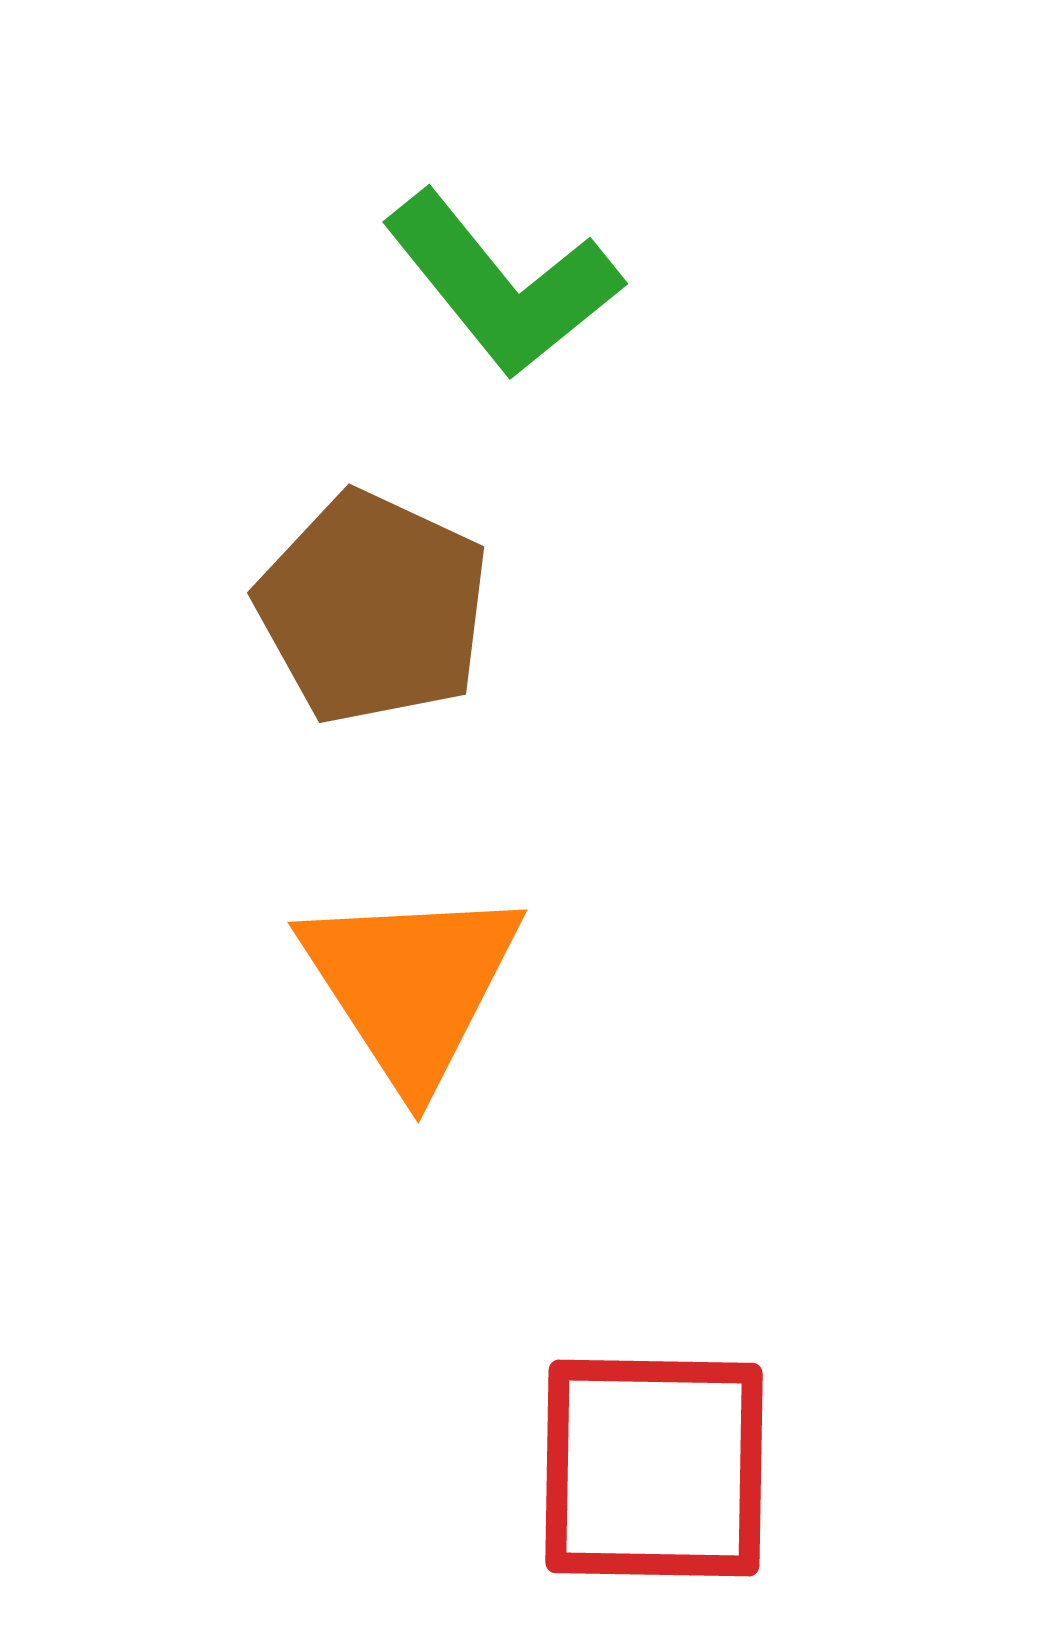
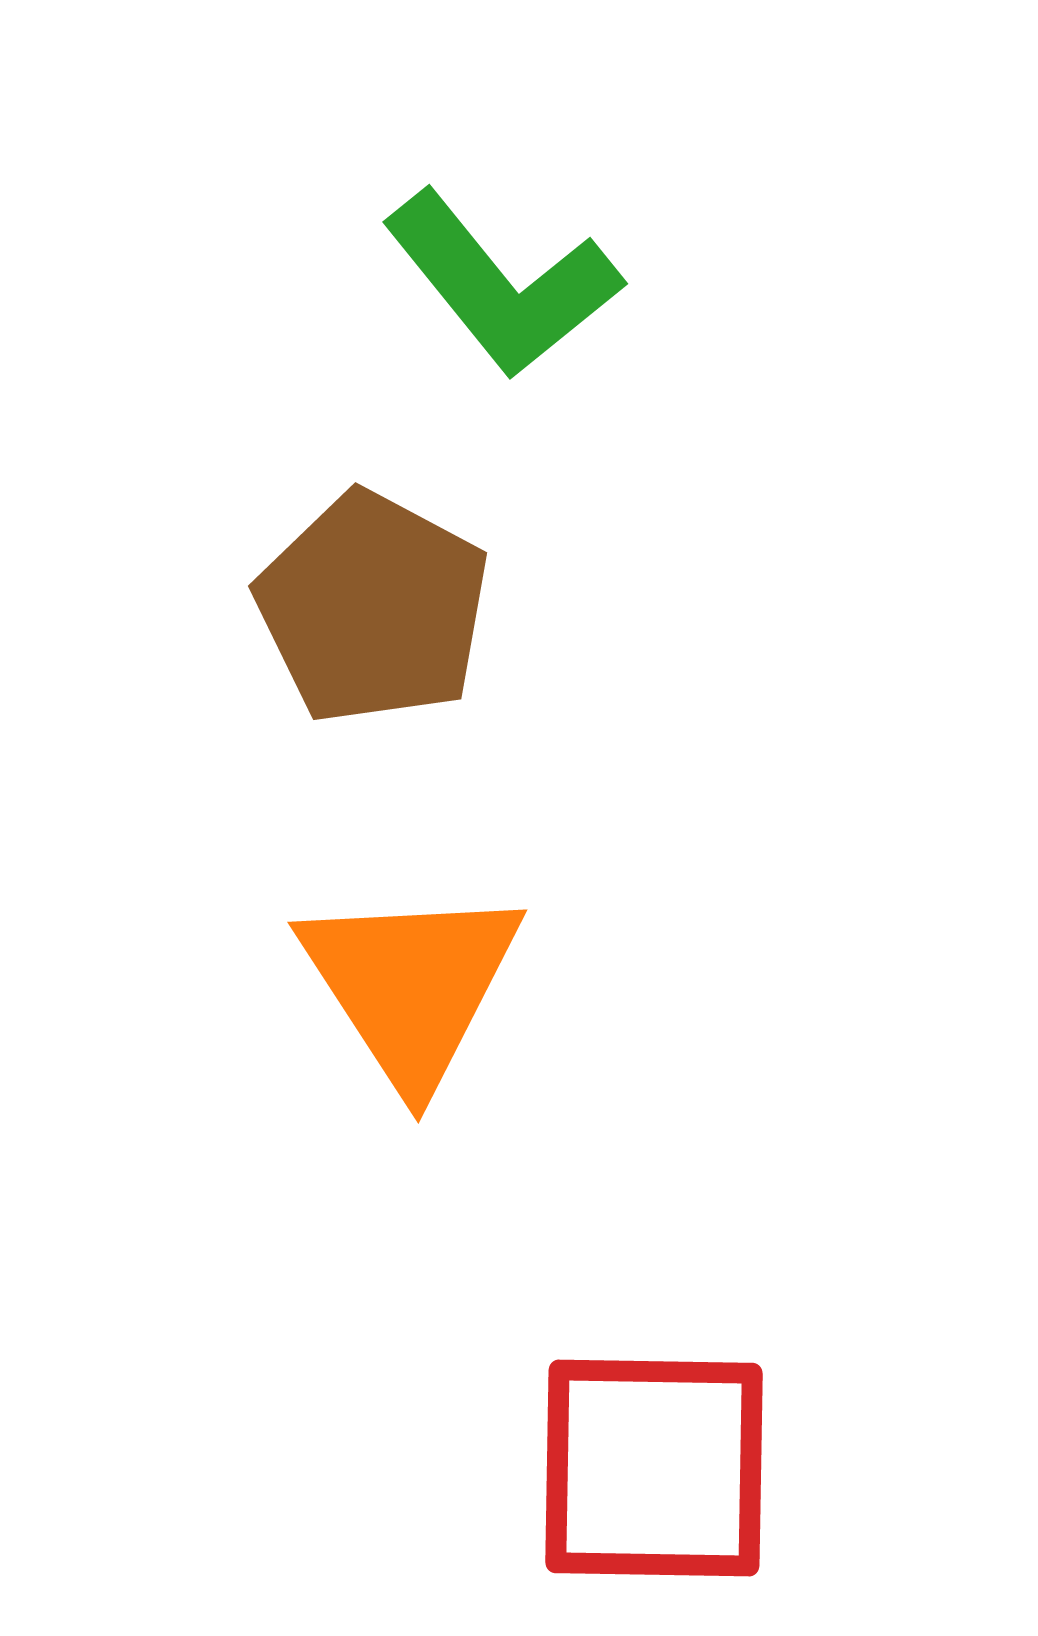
brown pentagon: rotated 3 degrees clockwise
